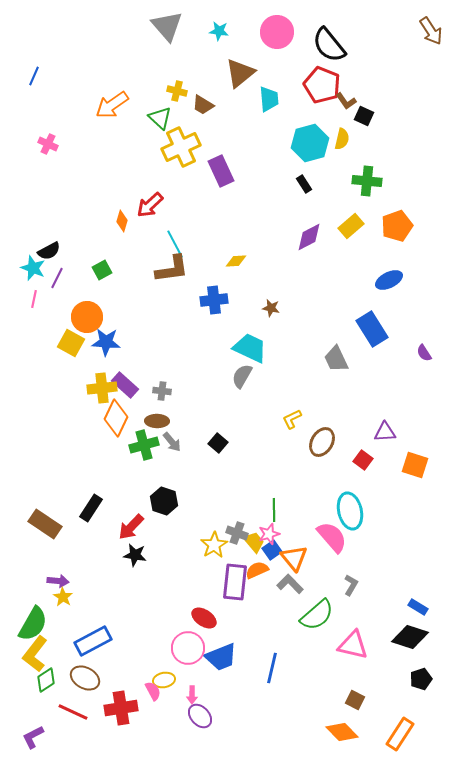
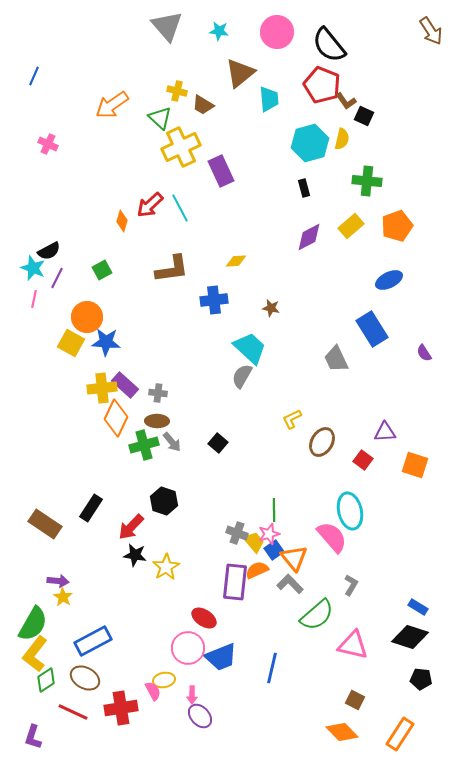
black rectangle at (304, 184): moved 4 px down; rotated 18 degrees clockwise
cyan line at (175, 244): moved 5 px right, 36 px up
cyan trapezoid at (250, 348): rotated 18 degrees clockwise
gray cross at (162, 391): moved 4 px left, 2 px down
yellow star at (214, 545): moved 48 px left, 22 px down
blue square at (272, 550): moved 2 px right
black pentagon at (421, 679): rotated 25 degrees clockwise
purple L-shape at (33, 737): rotated 45 degrees counterclockwise
